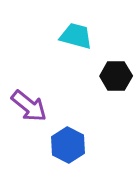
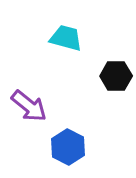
cyan trapezoid: moved 10 px left, 2 px down
blue hexagon: moved 2 px down
